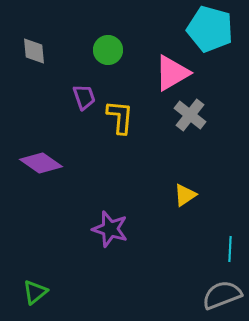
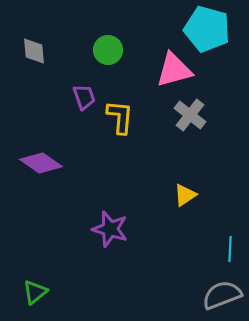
cyan pentagon: moved 3 px left
pink triangle: moved 2 px right, 3 px up; rotated 15 degrees clockwise
